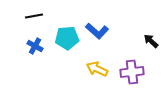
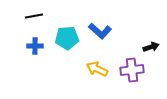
blue L-shape: moved 3 px right
black arrow: moved 6 px down; rotated 119 degrees clockwise
blue cross: rotated 28 degrees counterclockwise
purple cross: moved 2 px up
